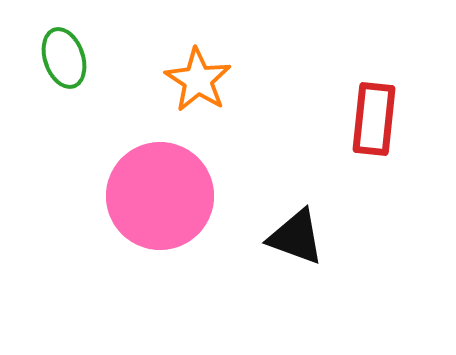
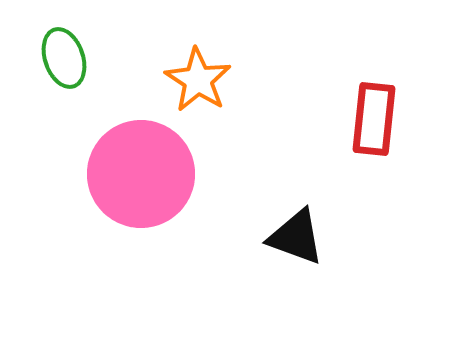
pink circle: moved 19 px left, 22 px up
